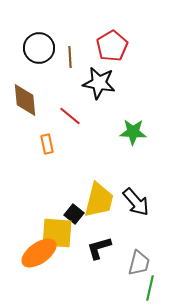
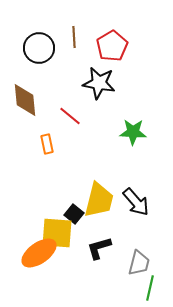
brown line: moved 4 px right, 20 px up
